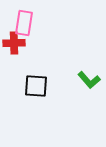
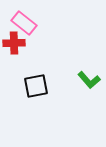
pink rectangle: rotated 60 degrees counterclockwise
black square: rotated 15 degrees counterclockwise
